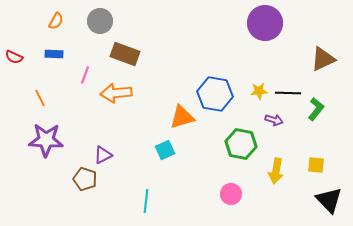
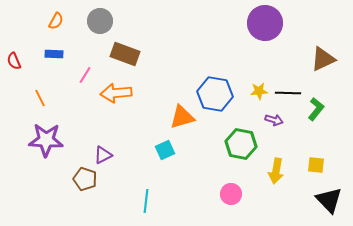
red semicircle: moved 4 px down; rotated 42 degrees clockwise
pink line: rotated 12 degrees clockwise
